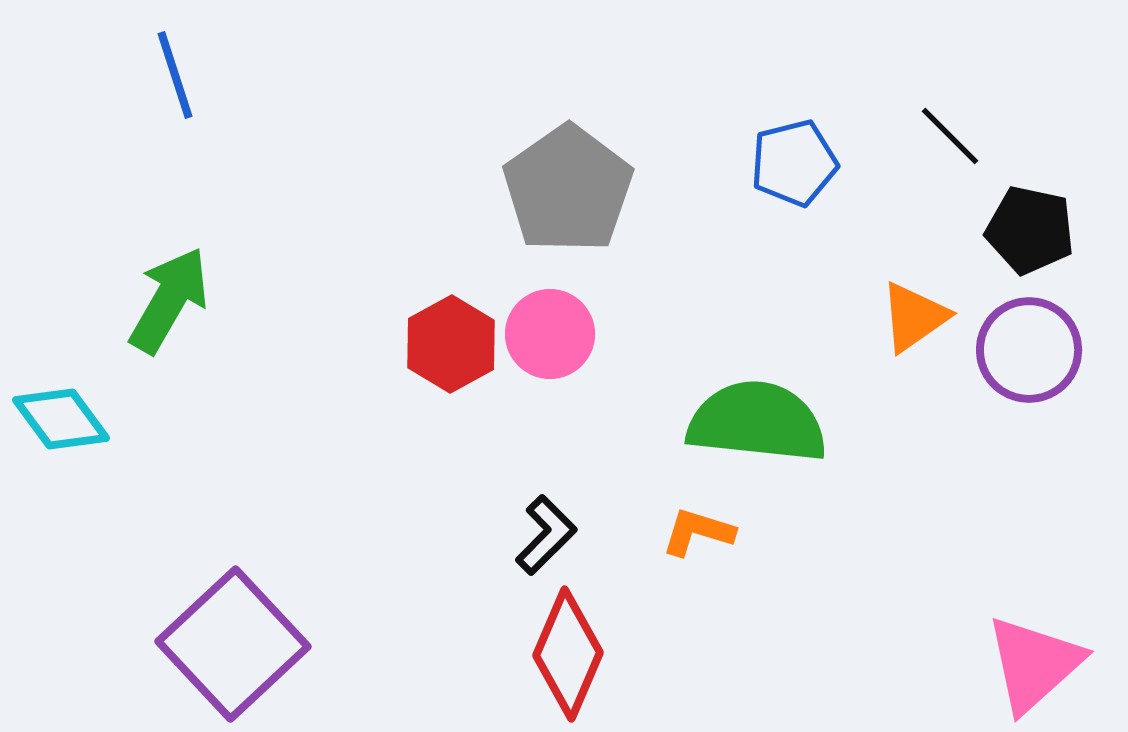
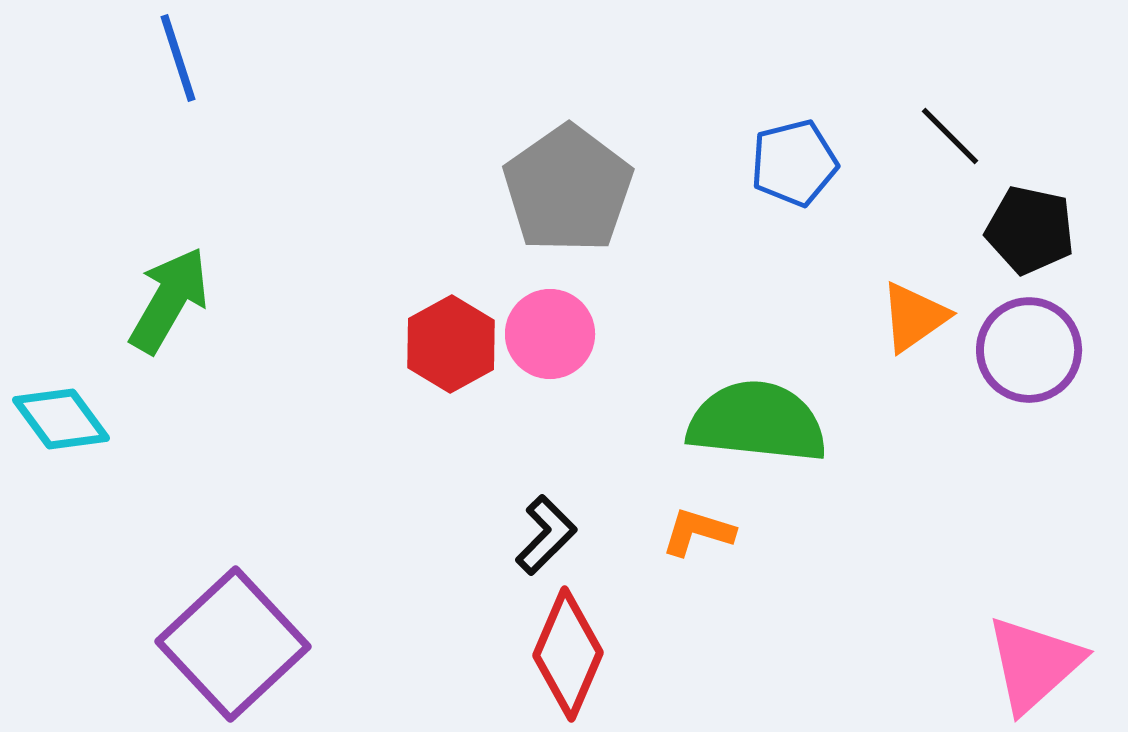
blue line: moved 3 px right, 17 px up
